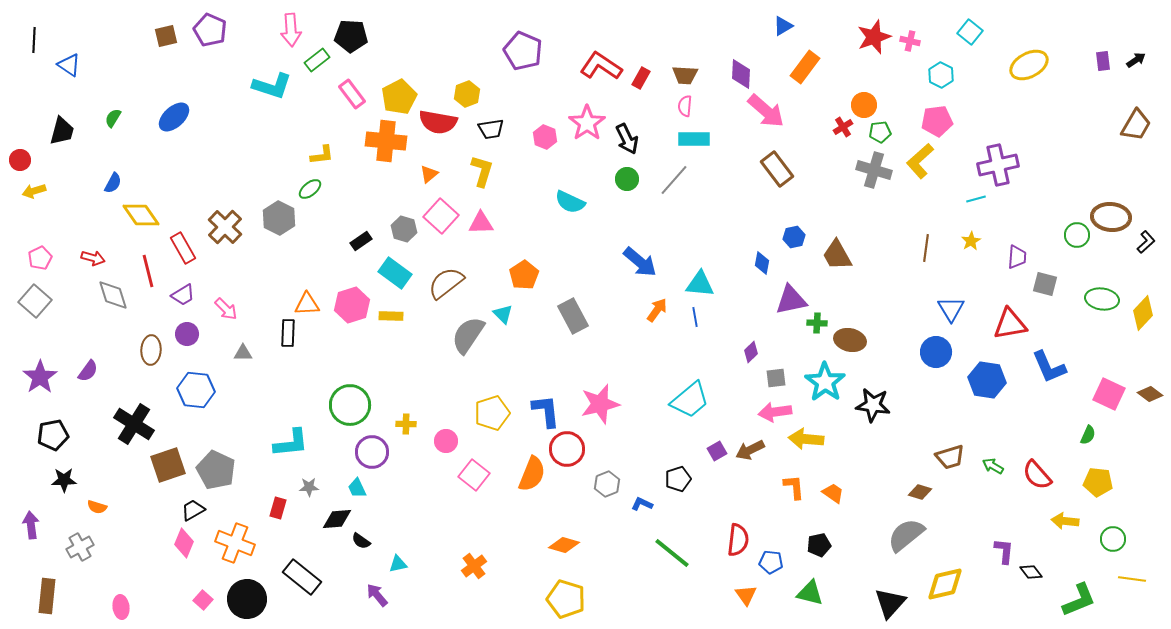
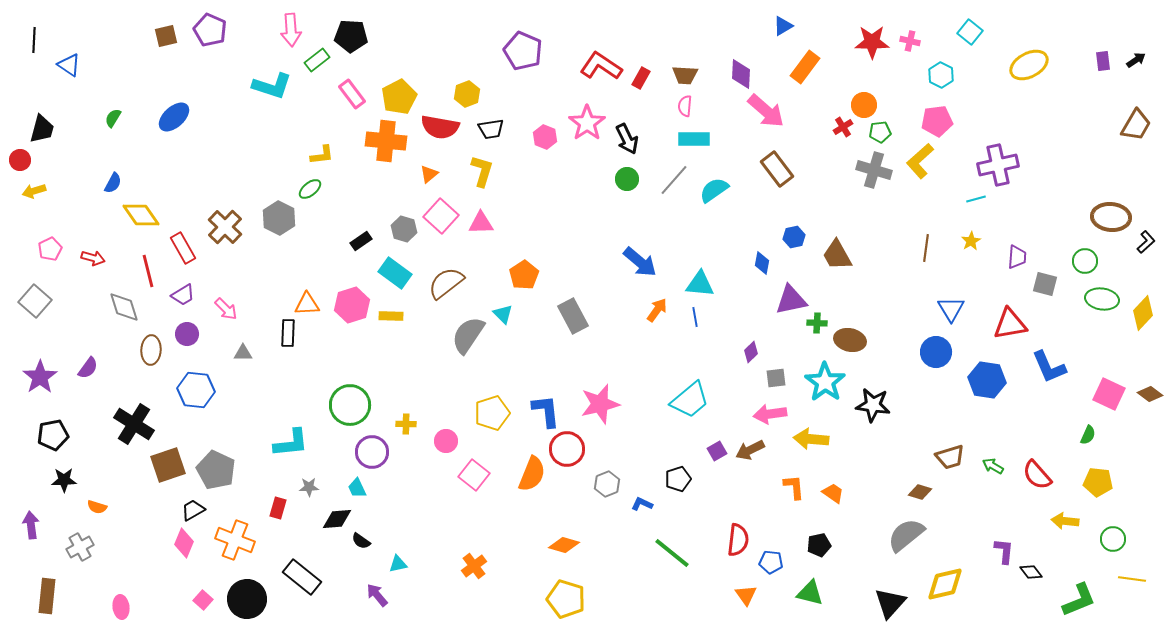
red star at (874, 37): moved 2 px left, 5 px down; rotated 20 degrees clockwise
red semicircle at (438, 122): moved 2 px right, 5 px down
black trapezoid at (62, 131): moved 20 px left, 2 px up
cyan semicircle at (570, 202): moved 144 px right, 12 px up; rotated 120 degrees clockwise
green circle at (1077, 235): moved 8 px right, 26 px down
pink pentagon at (40, 258): moved 10 px right, 9 px up
gray diamond at (113, 295): moved 11 px right, 12 px down
purple semicircle at (88, 371): moved 3 px up
pink arrow at (775, 412): moved 5 px left, 2 px down
yellow arrow at (806, 439): moved 5 px right
orange cross at (235, 543): moved 3 px up
